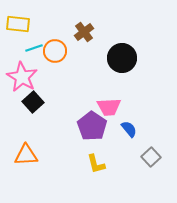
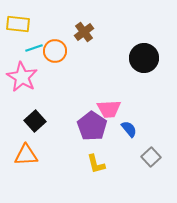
black circle: moved 22 px right
black square: moved 2 px right, 19 px down
pink trapezoid: moved 2 px down
